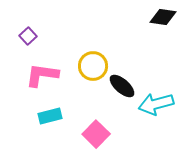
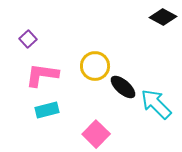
black diamond: rotated 20 degrees clockwise
purple square: moved 3 px down
yellow circle: moved 2 px right
black ellipse: moved 1 px right, 1 px down
cyan arrow: rotated 60 degrees clockwise
cyan rectangle: moved 3 px left, 6 px up
